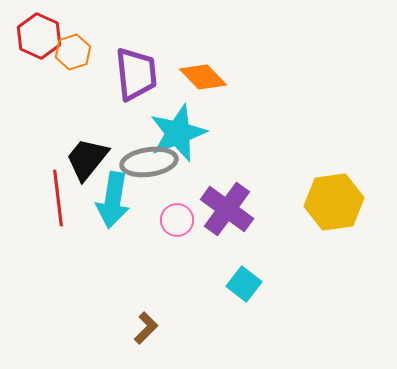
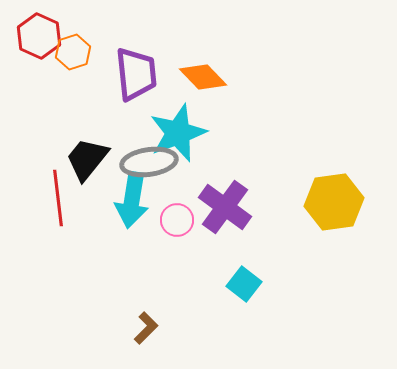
cyan arrow: moved 19 px right
purple cross: moved 2 px left, 2 px up
